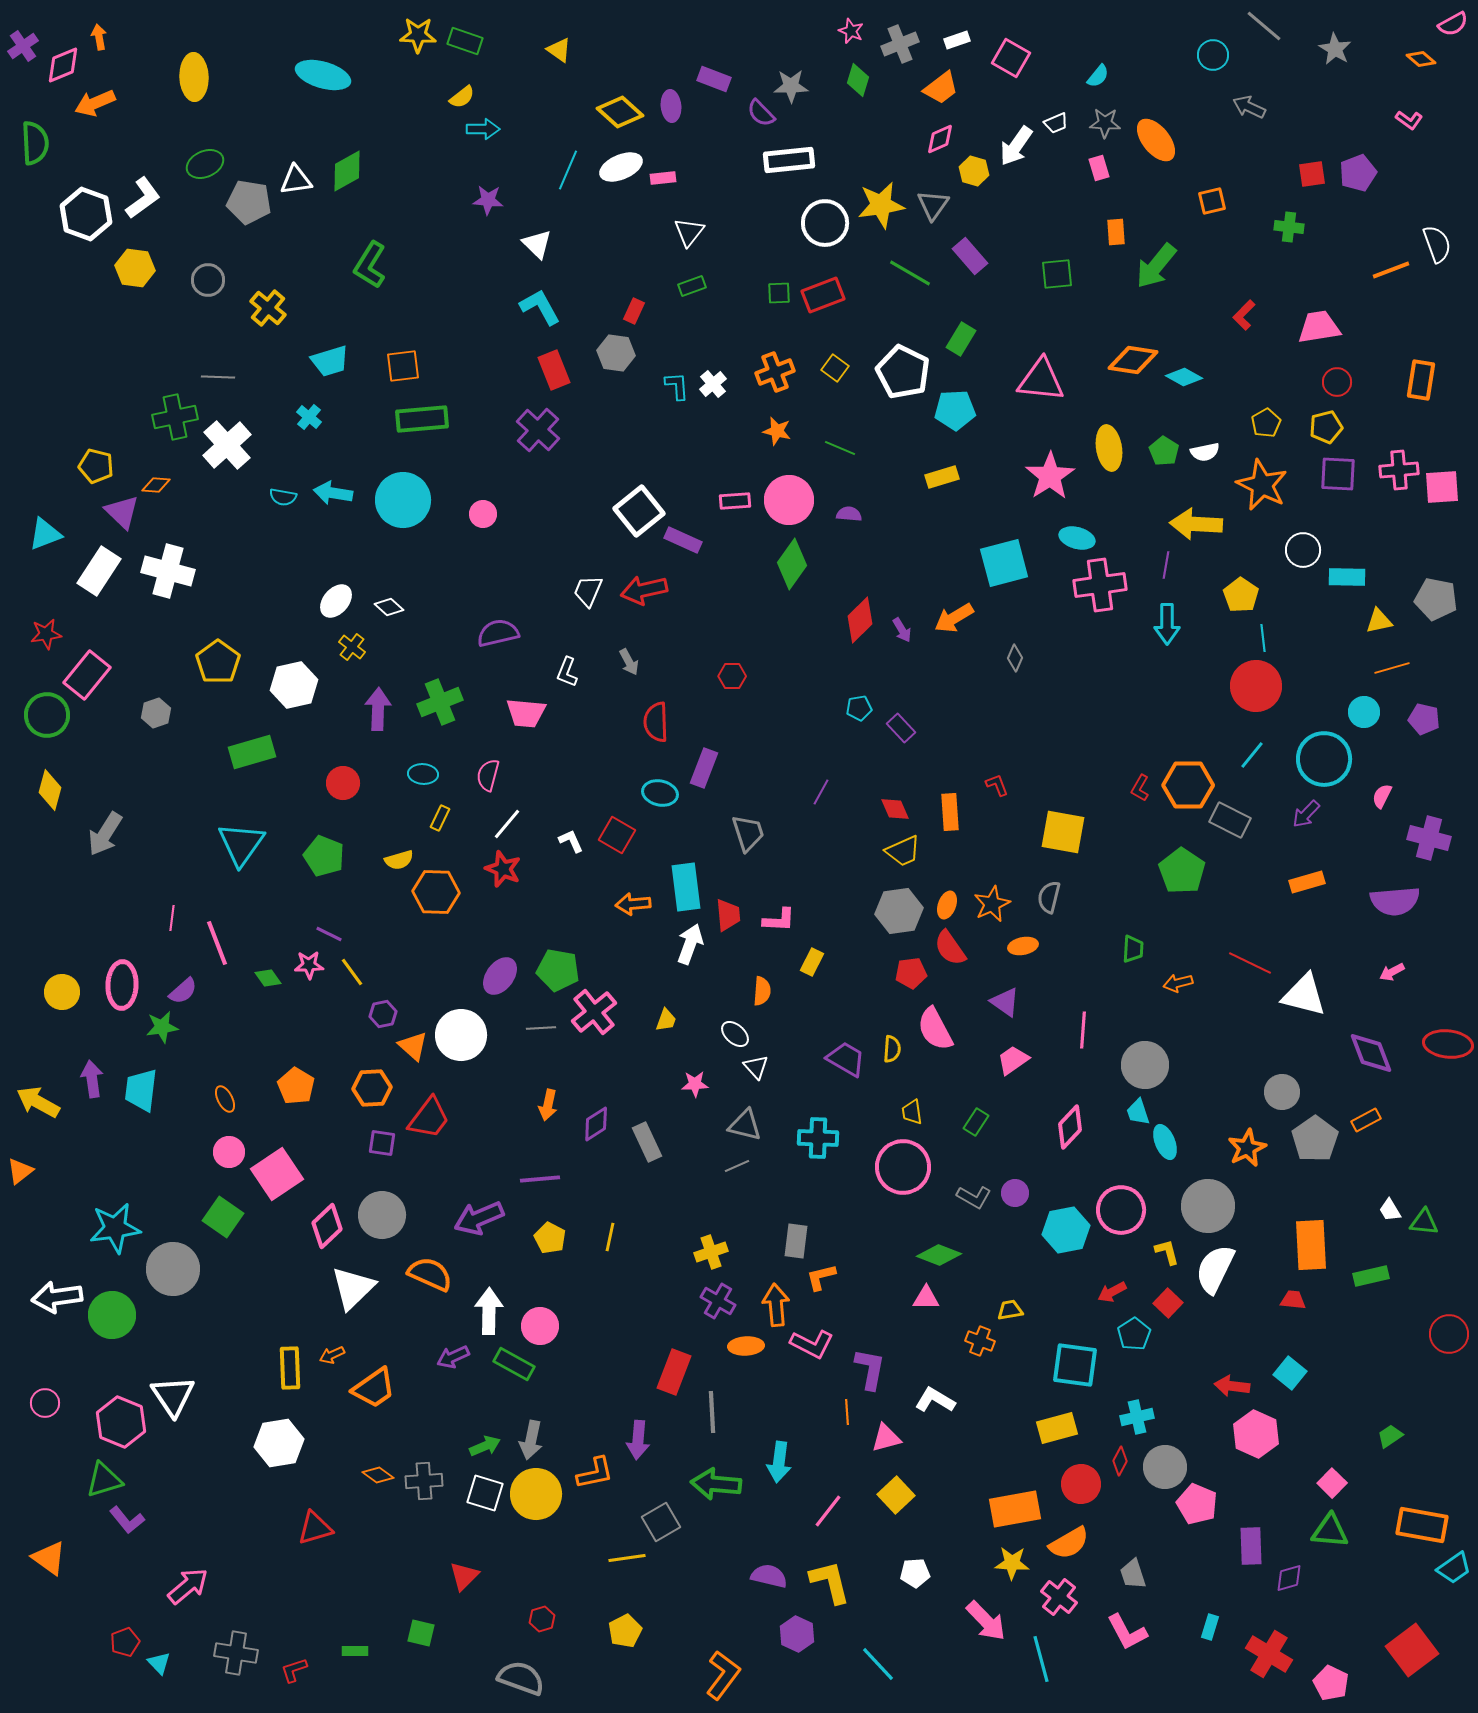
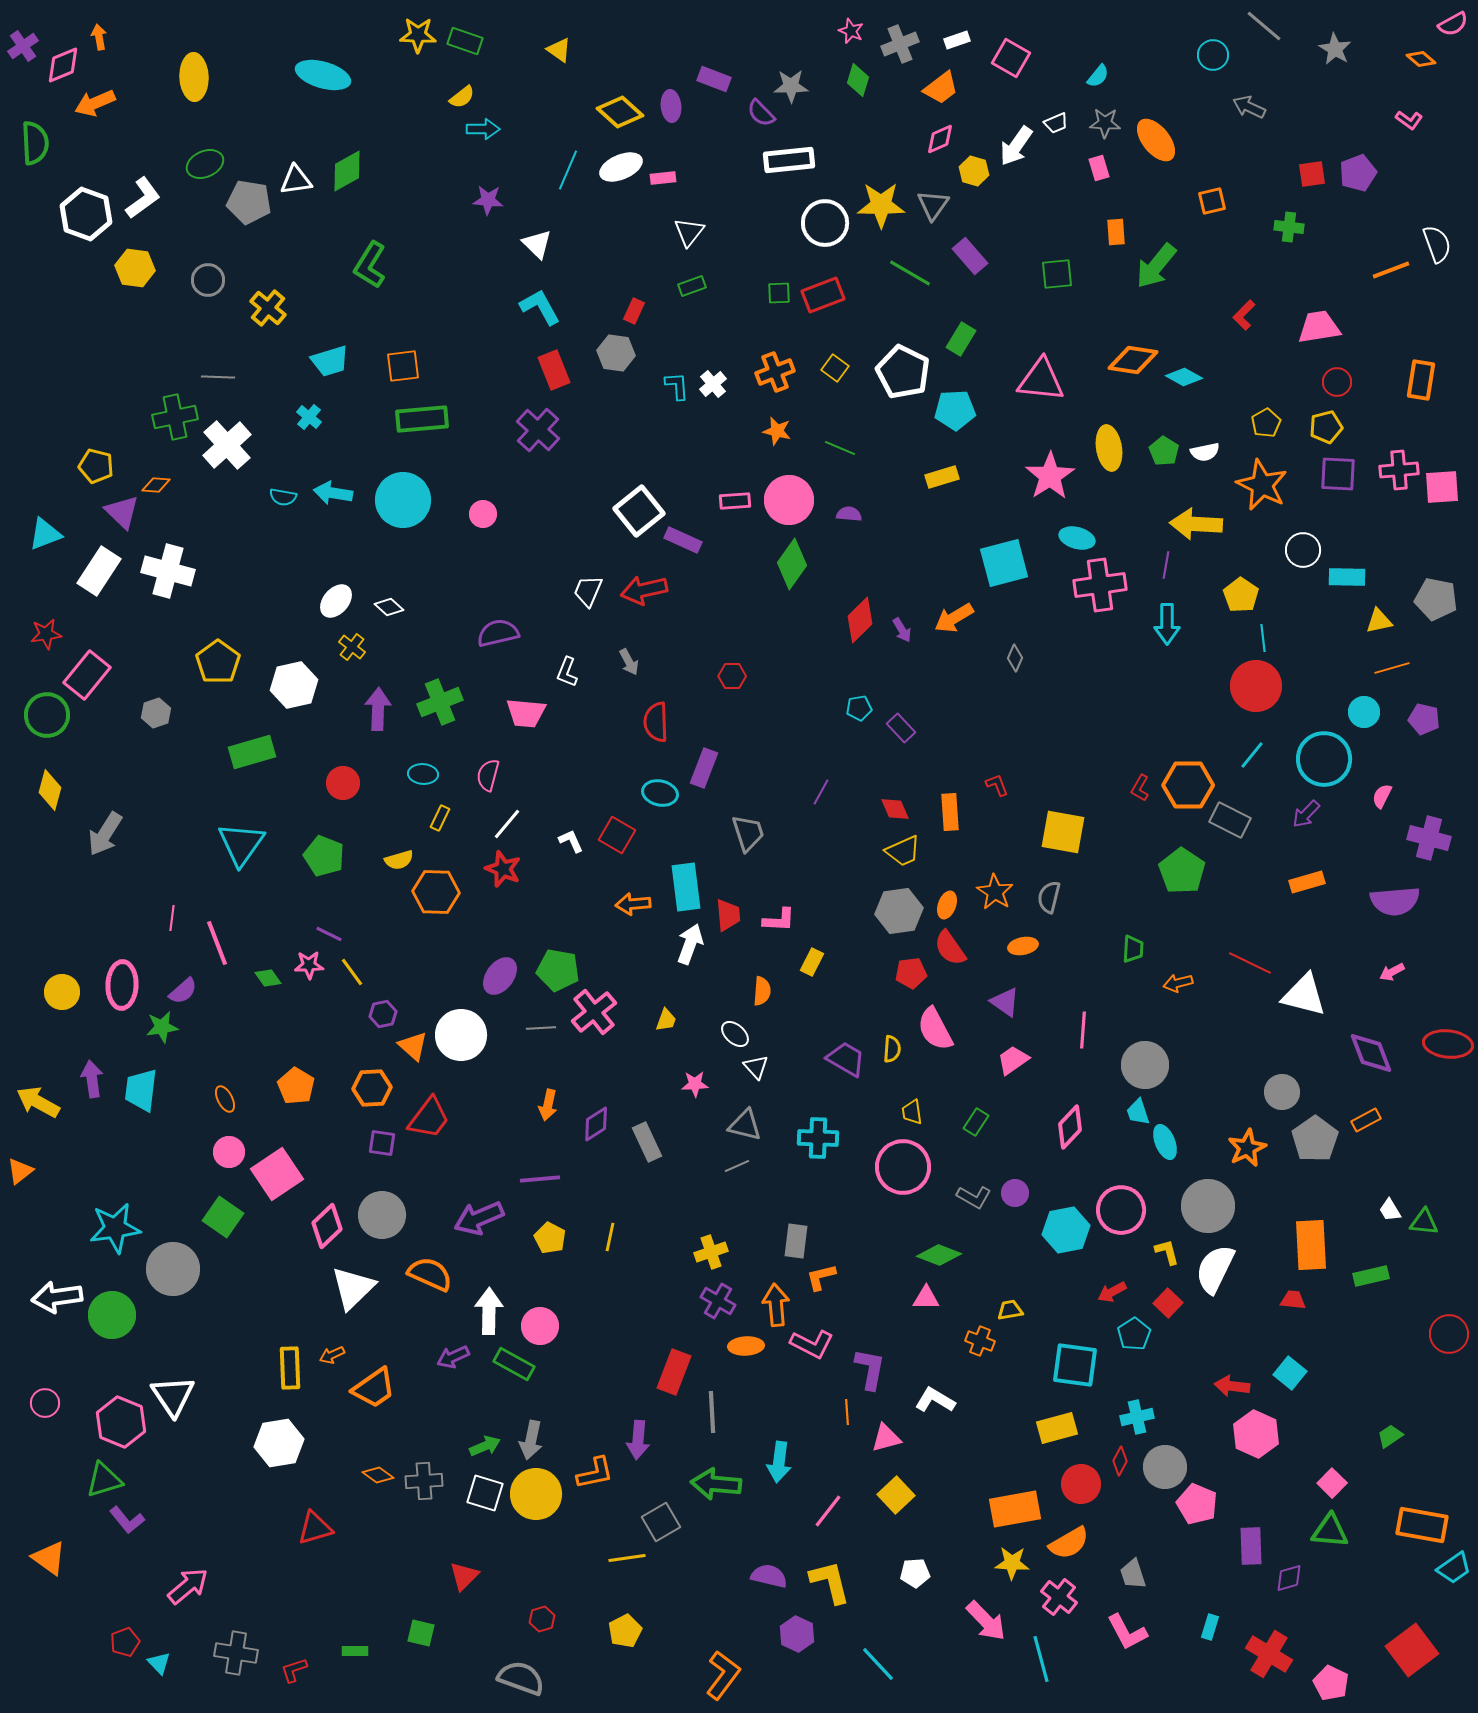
yellow star at (881, 205): rotated 9 degrees clockwise
orange star at (992, 904): moved 3 px right, 12 px up; rotated 15 degrees counterclockwise
